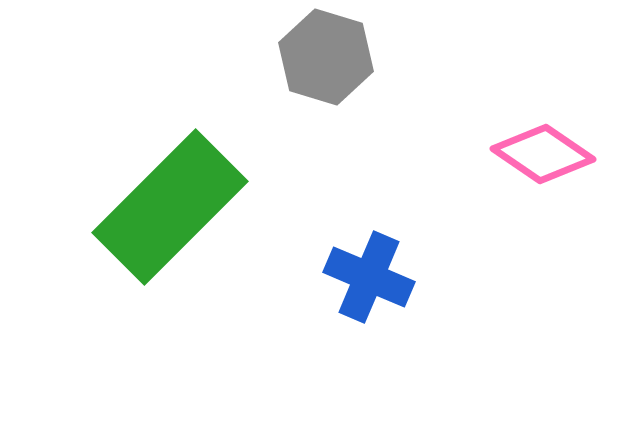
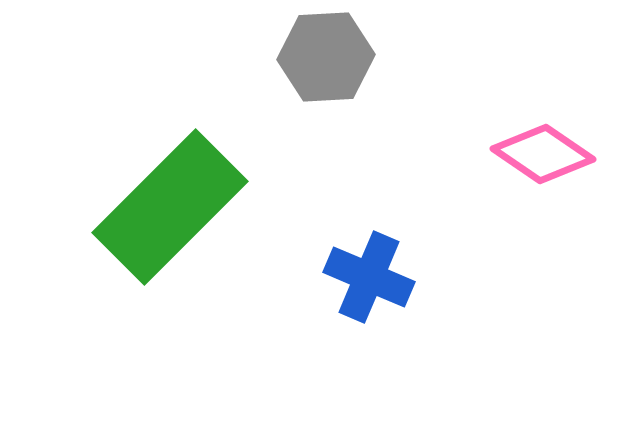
gray hexagon: rotated 20 degrees counterclockwise
